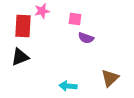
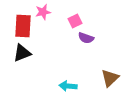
pink star: moved 1 px right, 1 px down
pink square: moved 2 px down; rotated 32 degrees counterclockwise
black triangle: moved 2 px right, 4 px up
